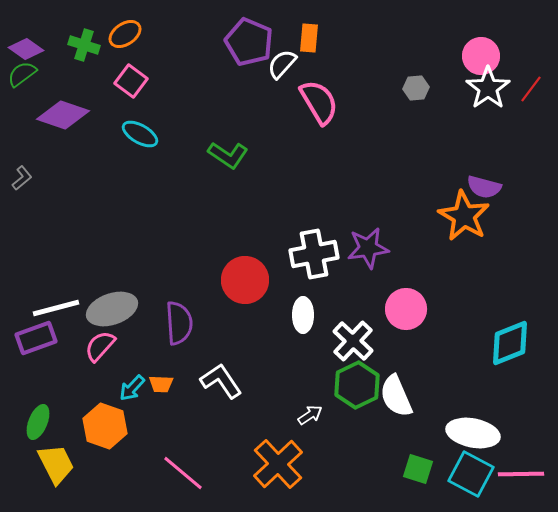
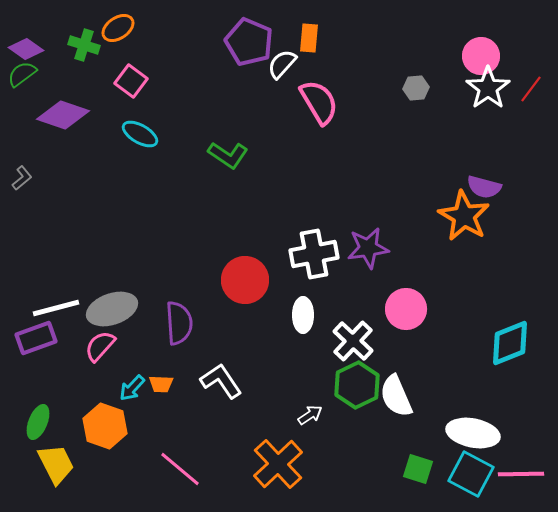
orange ellipse at (125, 34): moved 7 px left, 6 px up
pink line at (183, 473): moved 3 px left, 4 px up
